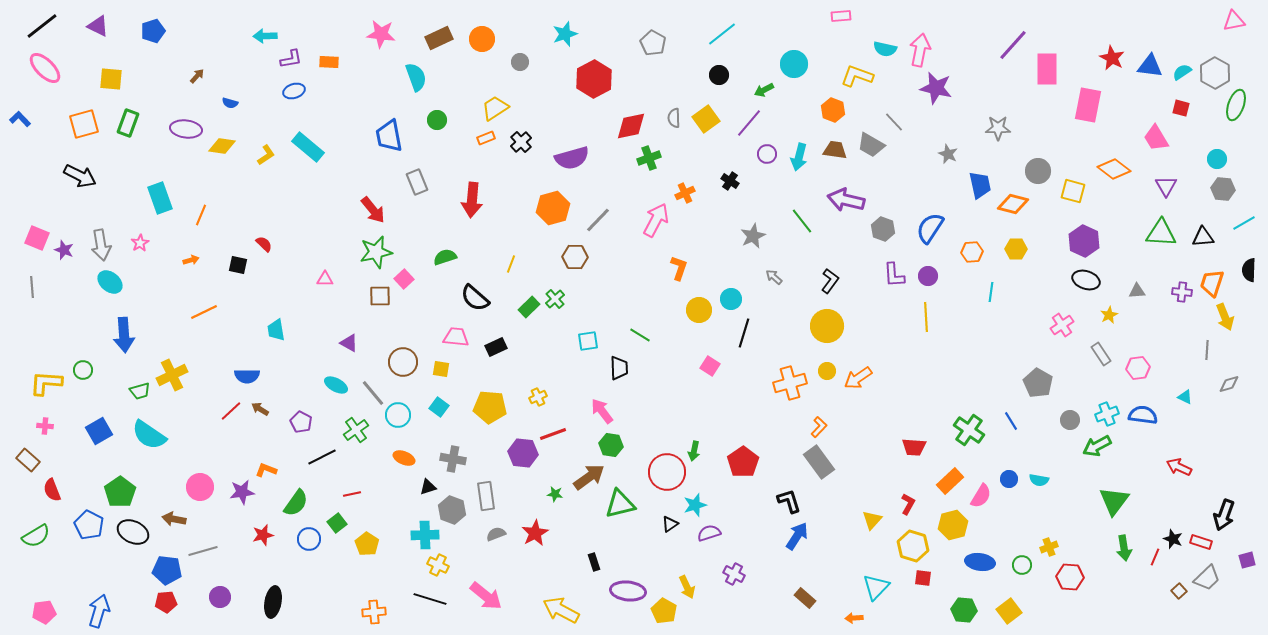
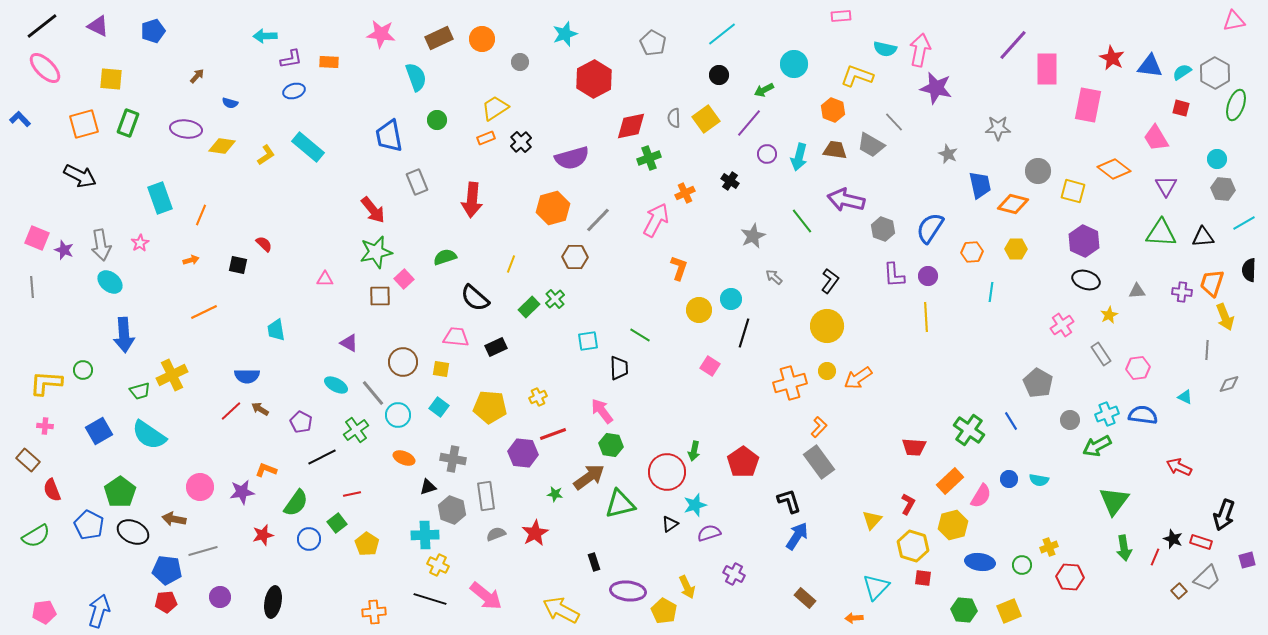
yellow square at (1009, 611): rotated 15 degrees clockwise
